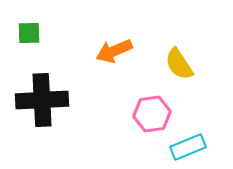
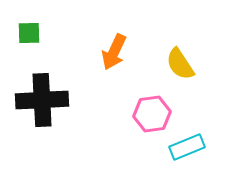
orange arrow: moved 1 px down; rotated 42 degrees counterclockwise
yellow semicircle: moved 1 px right
cyan rectangle: moved 1 px left
